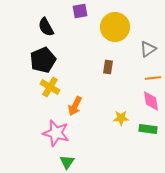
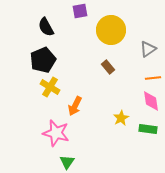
yellow circle: moved 4 px left, 3 px down
brown rectangle: rotated 48 degrees counterclockwise
yellow star: rotated 28 degrees counterclockwise
